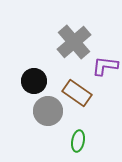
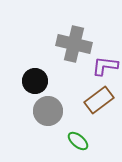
gray cross: moved 2 px down; rotated 36 degrees counterclockwise
black circle: moved 1 px right
brown rectangle: moved 22 px right, 7 px down; rotated 72 degrees counterclockwise
green ellipse: rotated 60 degrees counterclockwise
